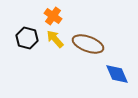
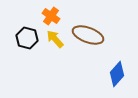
orange cross: moved 2 px left
brown ellipse: moved 9 px up
blue diamond: rotated 65 degrees clockwise
